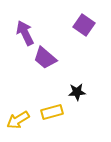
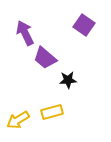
black star: moved 9 px left, 12 px up
